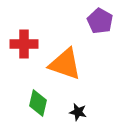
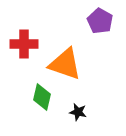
green diamond: moved 4 px right, 6 px up
